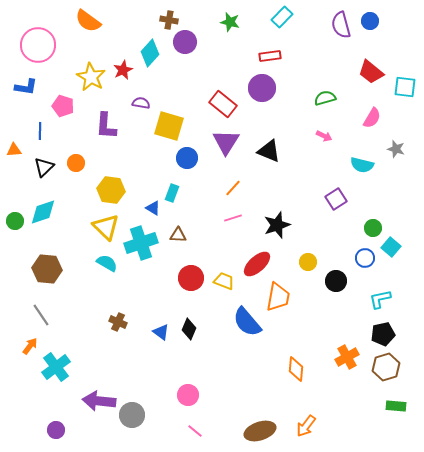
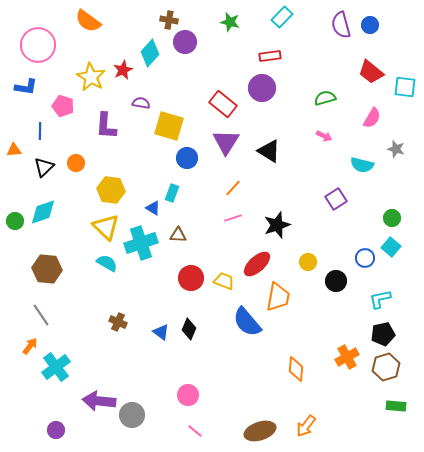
blue circle at (370, 21): moved 4 px down
black triangle at (269, 151): rotated 10 degrees clockwise
green circle at (373, 228): moved 19 px right, 10 px up
